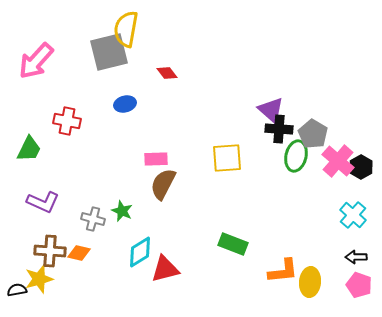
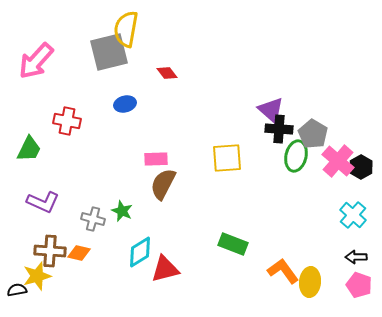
orange L-shape: rotated 120 degrees counterclockwise
yellow star: moved 2 px left, 3 px up
